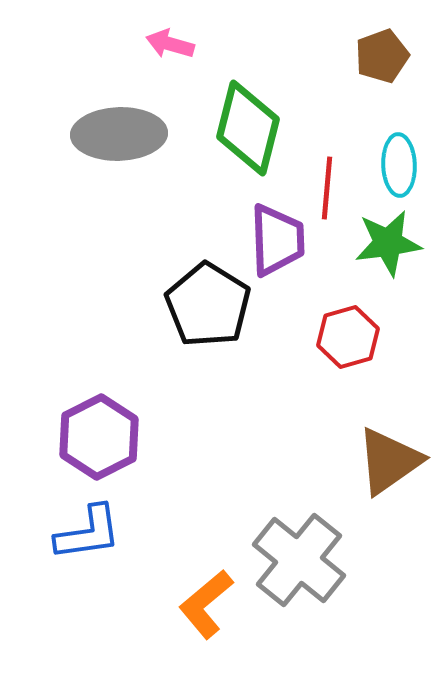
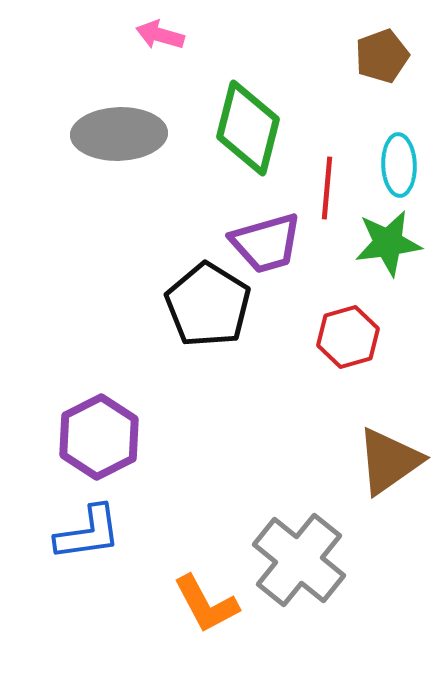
pink arrow: moved 10 px left, 9 px up
purple trapezoid: moved 11 px left, 3 px down; rotated 76 degrees clockwise
orange L-shape: rotated 78 degrees counterclockwise
